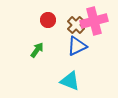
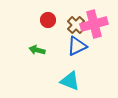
pink cross: moved 3 px down
green arrow: rotated 112 degrees counterclockwise
